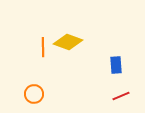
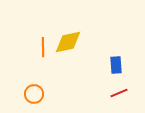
yellow diamond: rotated 32 degrees counterclockwise
red line: moved 2 px left, 3 px up
